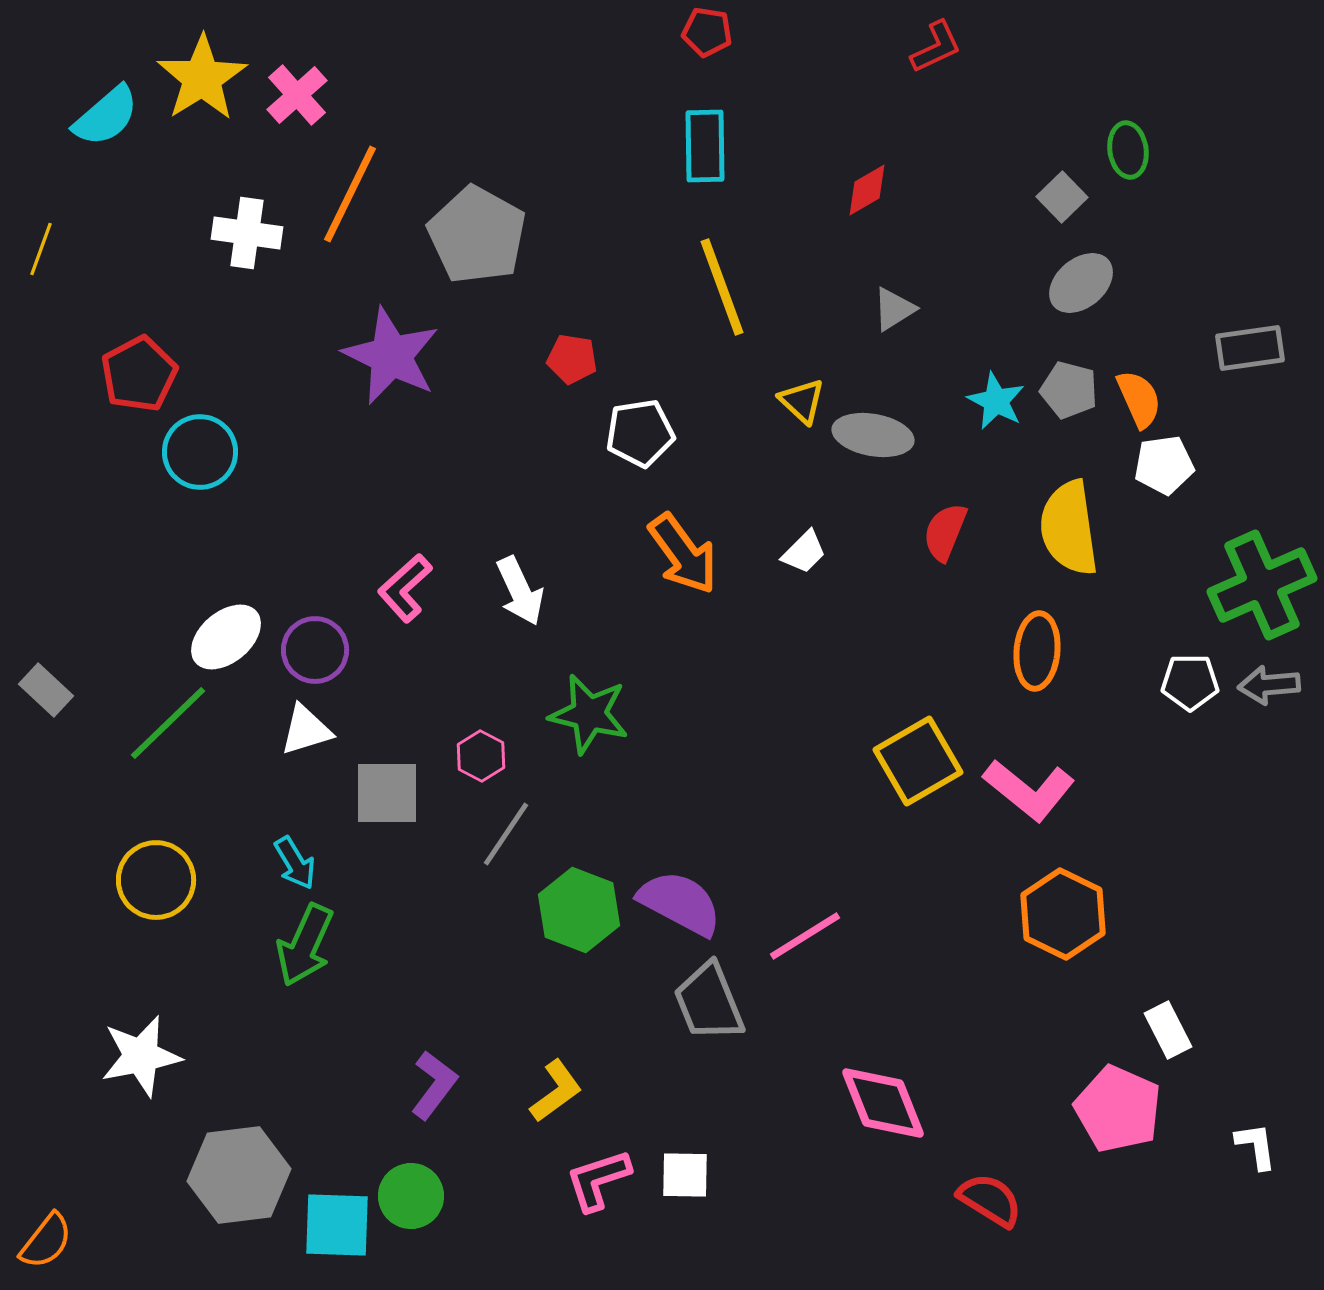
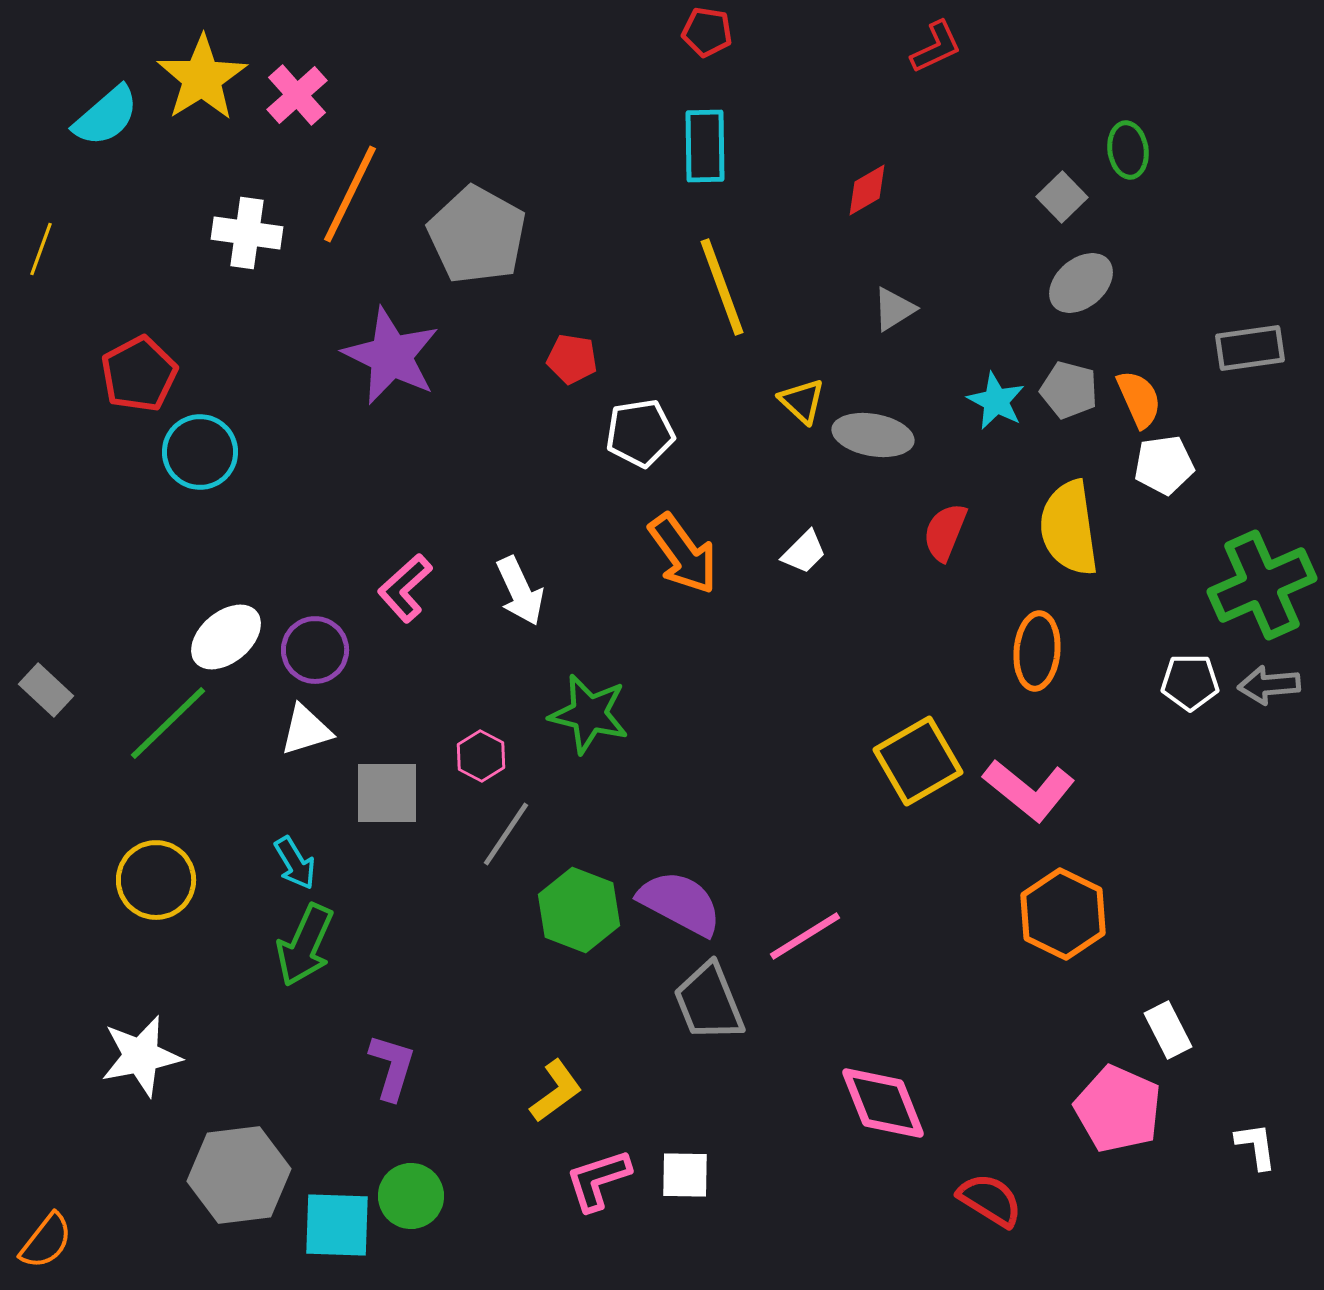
purple L-shape at (434, 1085): moved 42 px left, 18 px up; rotated 20 degrees counterclockwise
